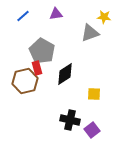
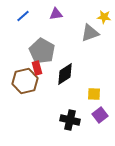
purple square: moved 8 px right, 15 px up
